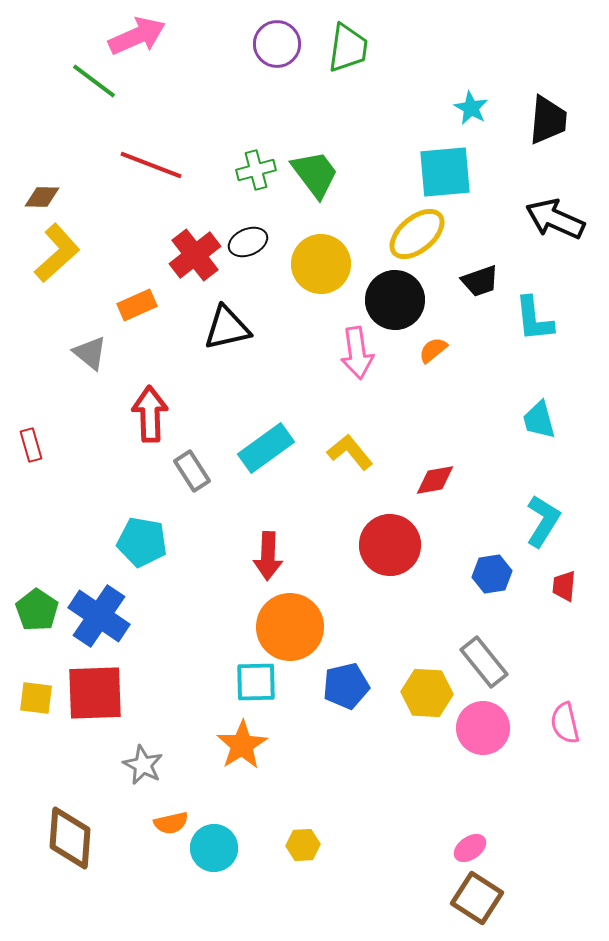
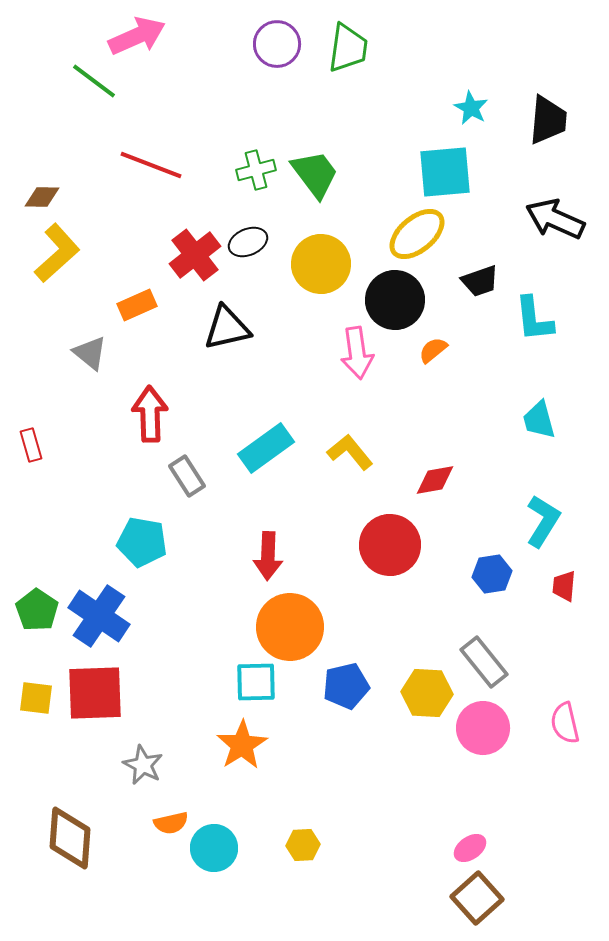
gray rectangle at (192, 471): moved 5 px left, 5 px down
brown square at (477, 898): rotated 15 degrees clockwise
